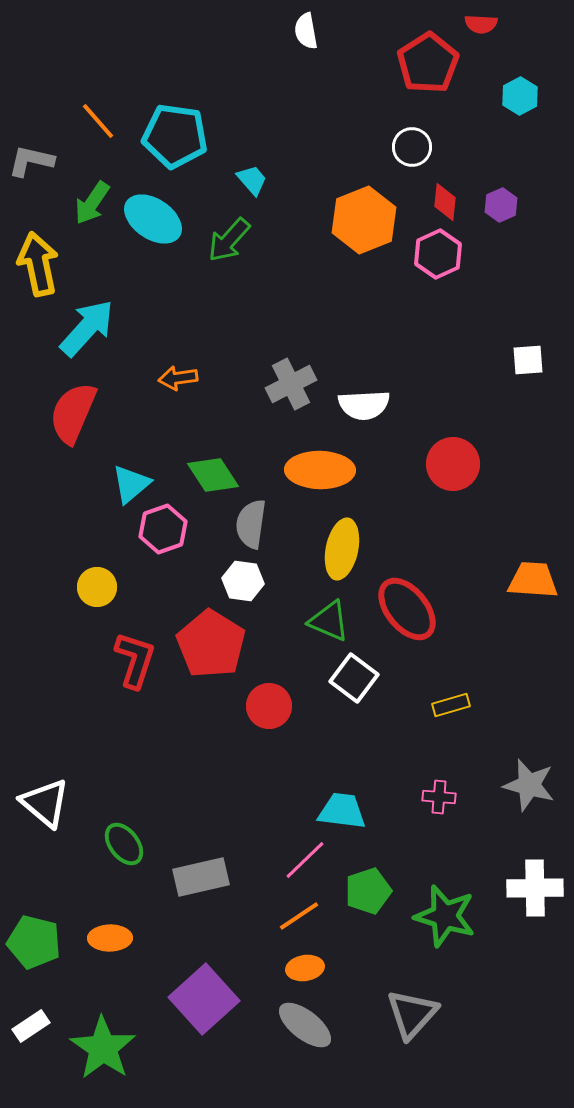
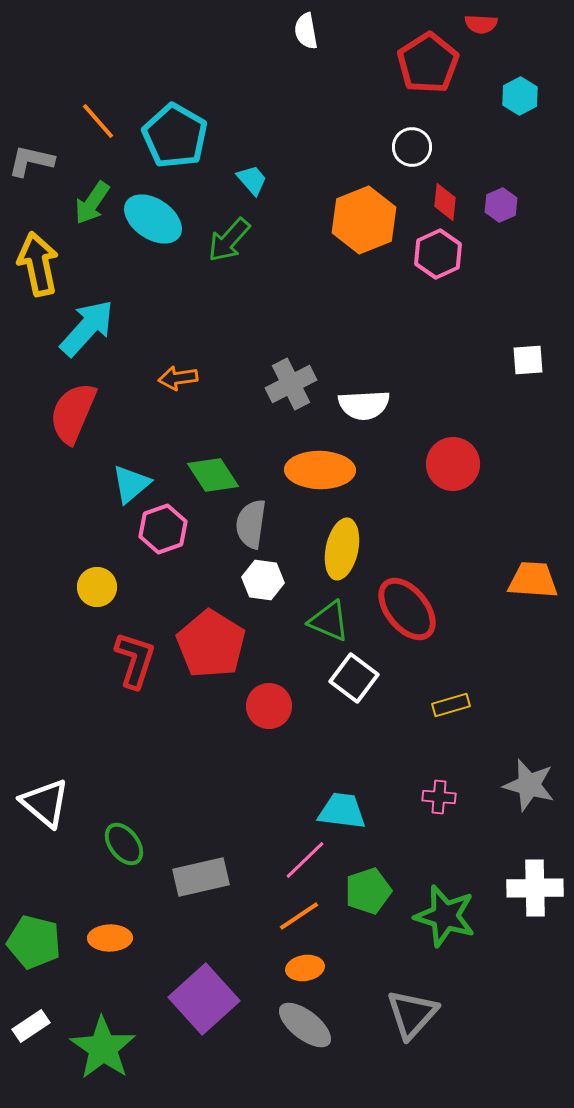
cyan pentagon at (175, 136): rotated 22 degrees clockwise
white hexagon at (243, 581): moved 20 px right, 1 px up
